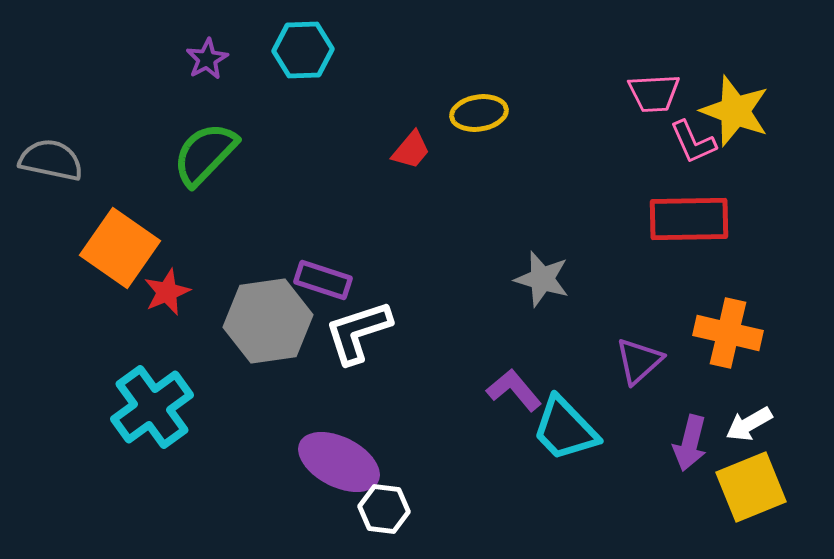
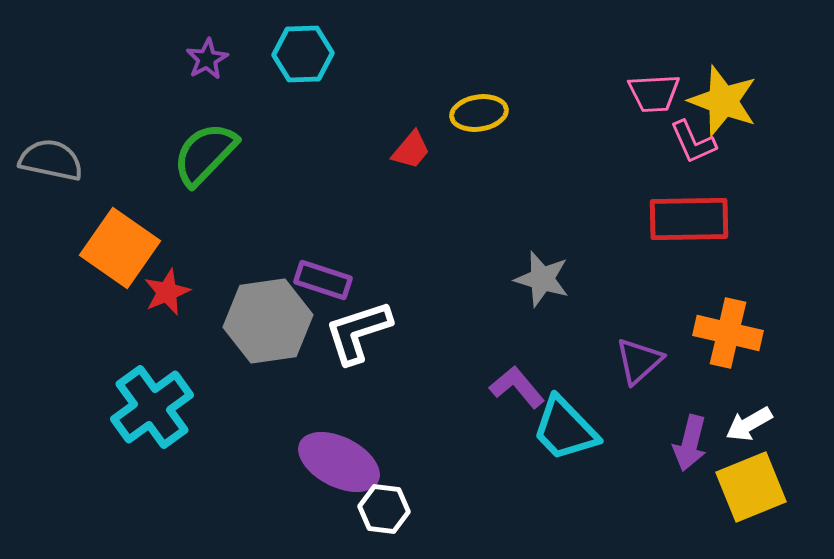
cyan hexagon: moved 4 px down
yellow star: moved 12 px left, 10 px up
purple L-shape: moved 3 px right, 3 px up
